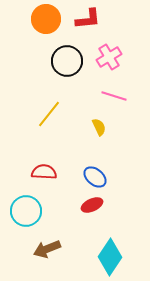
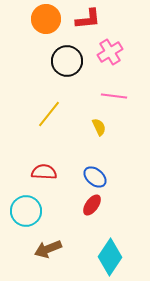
pink cross: moved 1 px right, 5 px up
pink line: rotated 10 degrees counterclockwise
red ellipse: rotated 30 degrees counterclockwise
brown arrow: moved 1 px right
